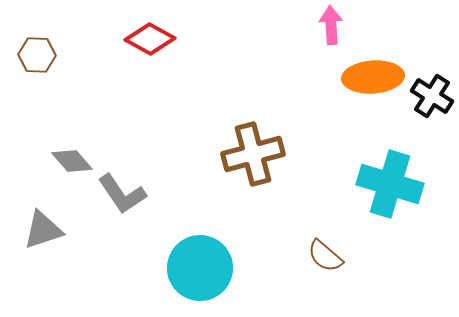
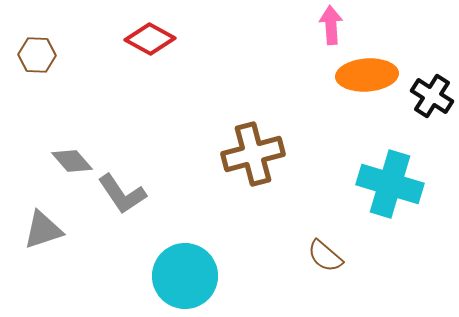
orange ellipse: moved 6 px left, 2 px up
cyan circle: moved 15 px left, 8 px down
